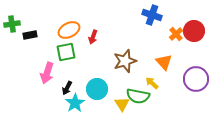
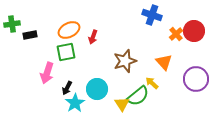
green semicircle: rotated 50 degrees counterclockwise
